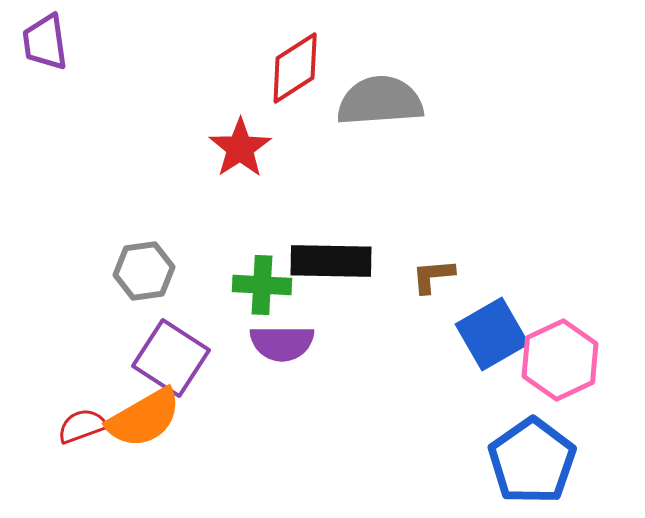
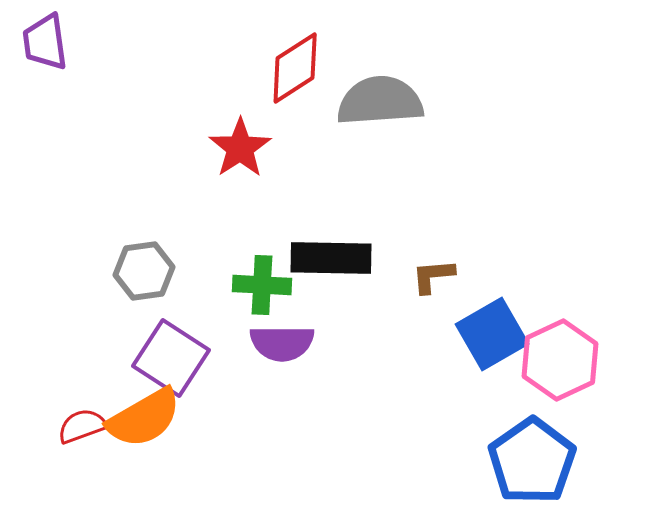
black rectangle: moved 3 px up
